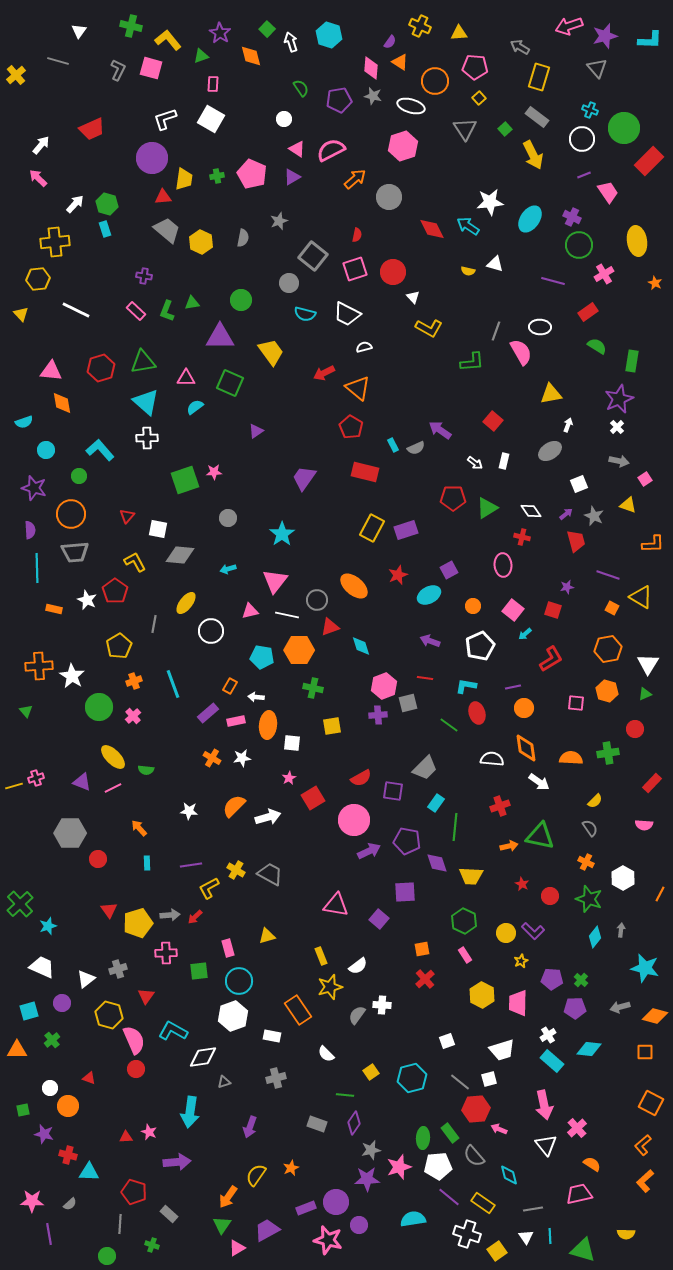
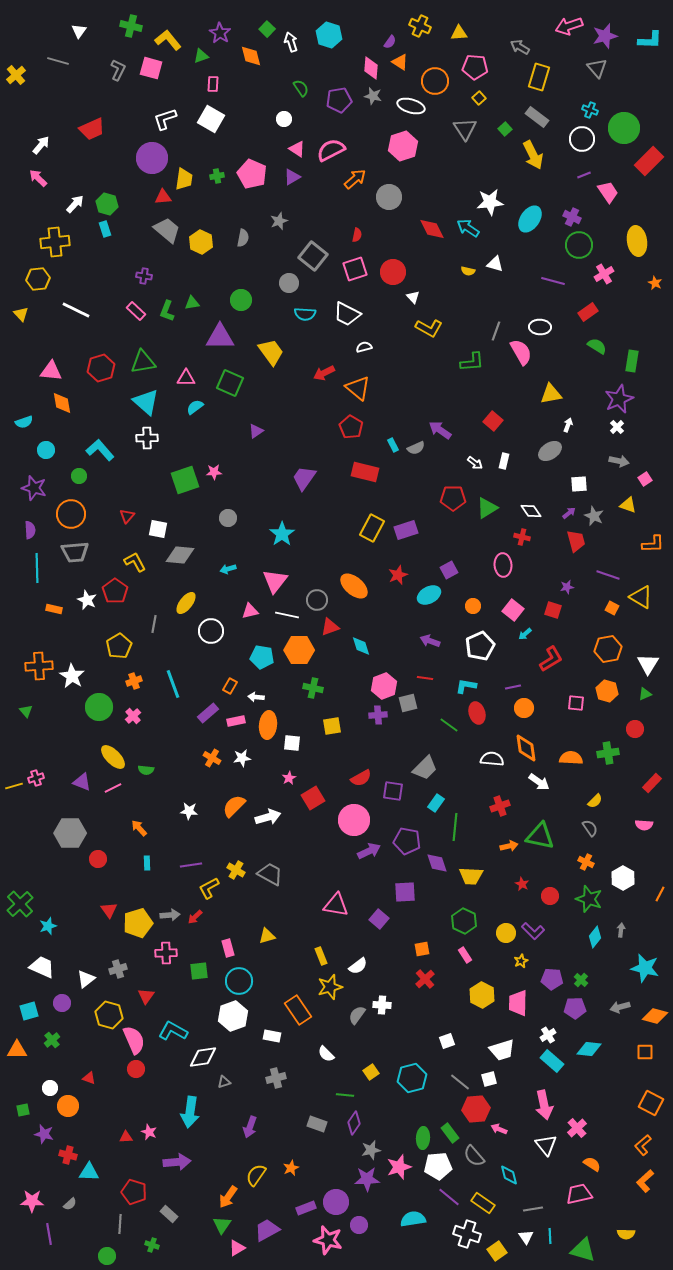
cyan arrow at (468, 226): moved 2 px down
cyan semicircle at (305, 314): rotated 10 degrees counterclockwise
white square at (579, 484): rotated 18 degrees clockwise
purple arrow at (566, 514): moved 3 px right, 1 px up
